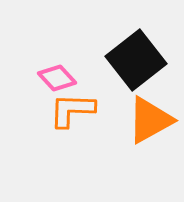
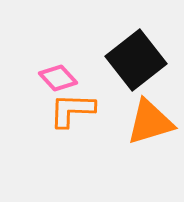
pink diamond: moved 1 px right
orange triangle: moved 2 px down; rotated 12 degrees clockwise
